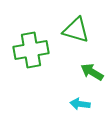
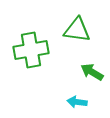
green triangle: moved 1 px right; rotated 8 degrees counterclockwise
cyan arrow: moved 3 px left, 2 px up
